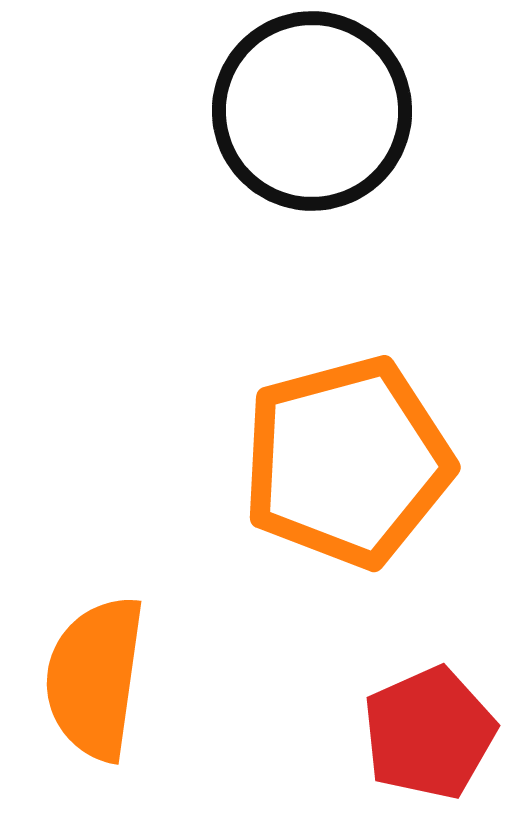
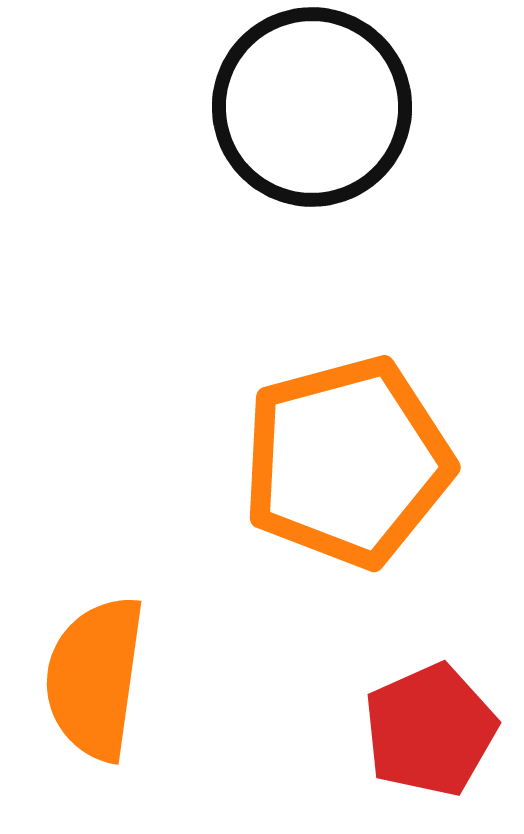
black circle: moved 4 px up
red pentagon: moved 1 px right, 3 px up
